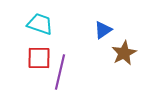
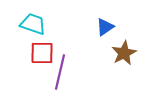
cyan trapezoid: moved 7 px left
blue triangle: moved 2 px right, 3 px up
red square: moved 3 px right, 5 px up
